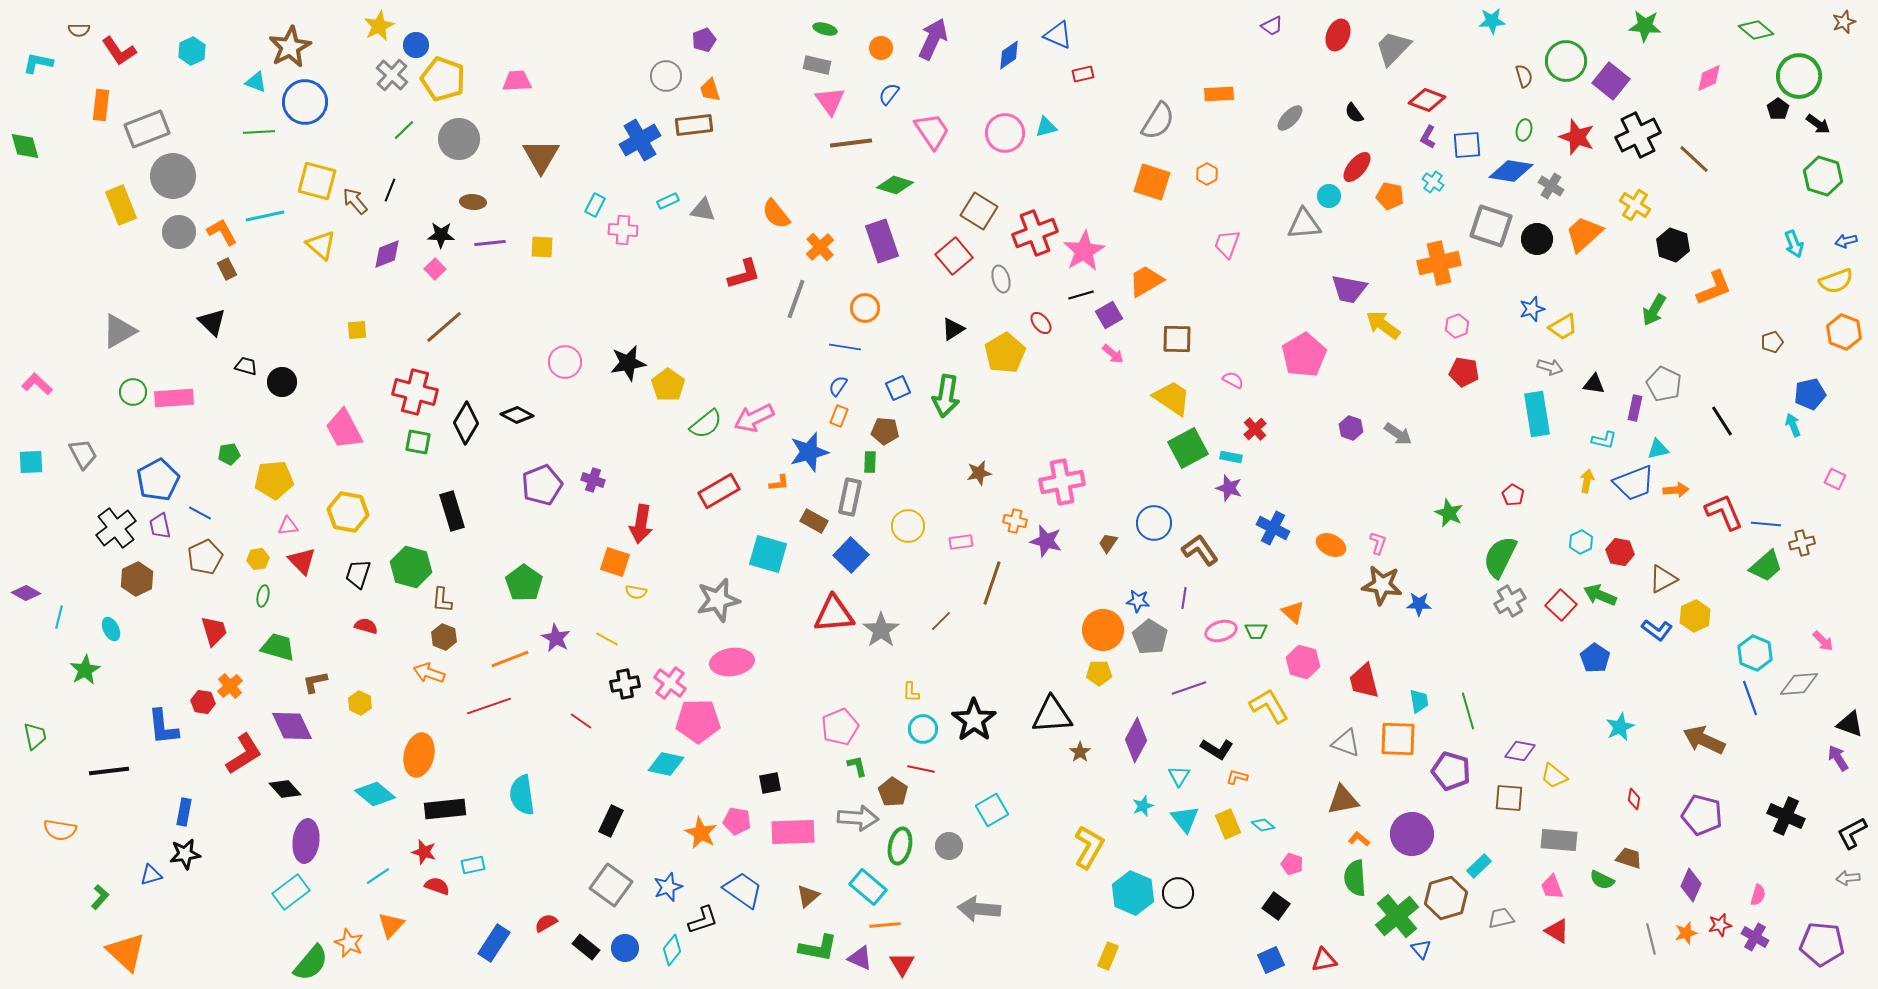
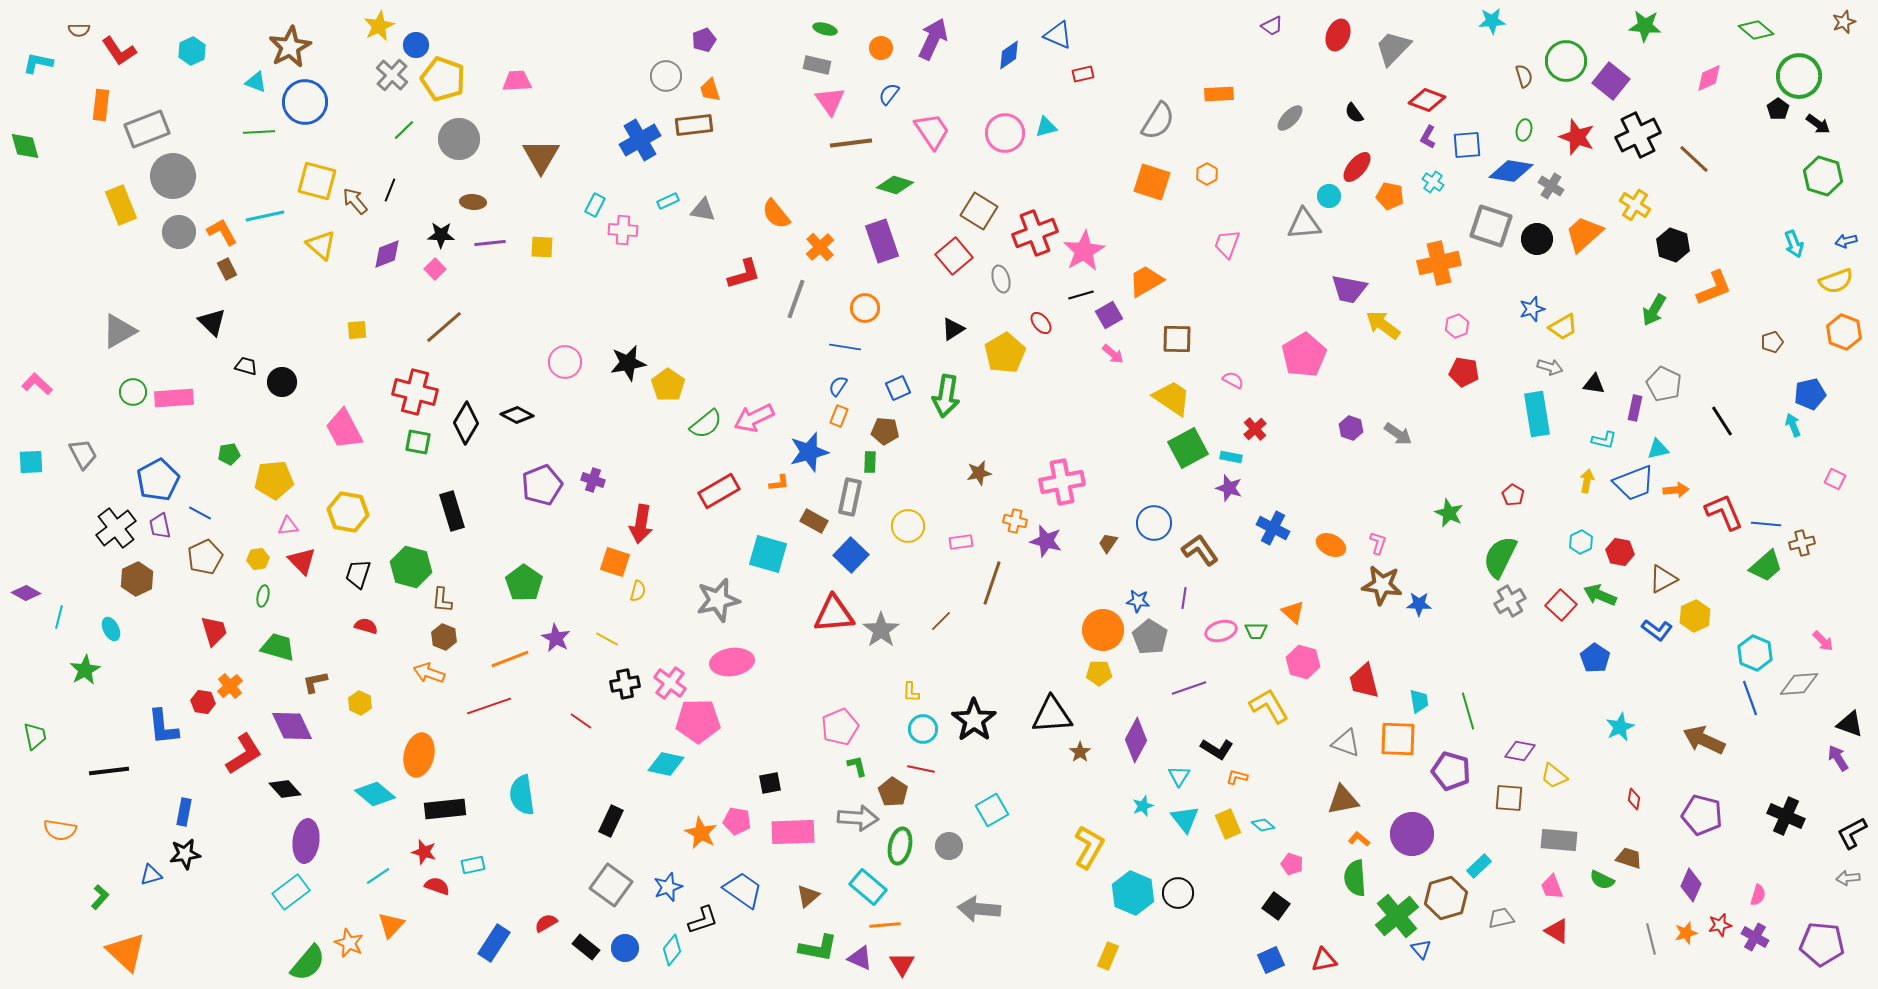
yellow semicircle at (636, 592): moved 2 px right, 1 px up; rotated 85 degrees counterclockwise
green semicircle at (311, 963): moved 3 px left
